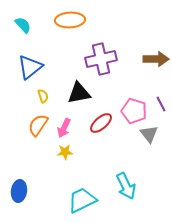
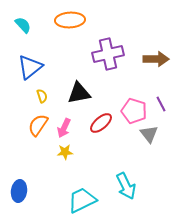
purple cross: moved 7 px right, 5 px up
yellow semicircle: moved 1 px left
